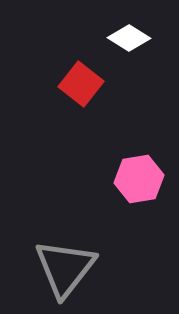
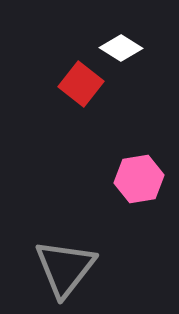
white diamond: moved 8 px left, 10 px down
